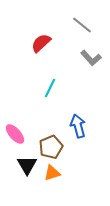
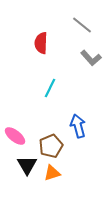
red semicircle: rotated 45 degrees counterclockwise
pink ellipse: moved 2 px down; rotated 10 degrees counterclockwise
brown pentagon: moved 1 px up
